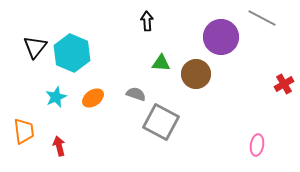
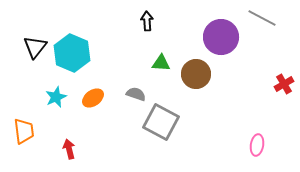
red arrow: moved 10 px right, 3 px down
